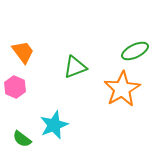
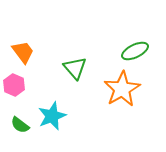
green triangle: moved 1 px down; rotated 50 degrees counterclockwise
pink hexagon: moved 1 px left, 2 px up
cyan star: moved 2 px left, 9 px up
green semicircle: moved 2 px left, 14 px up
